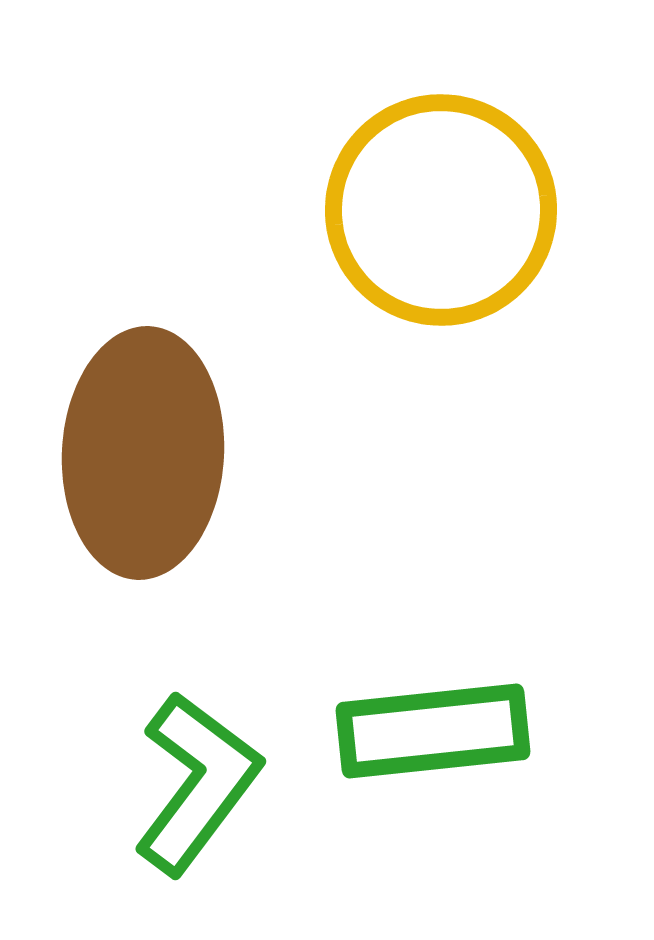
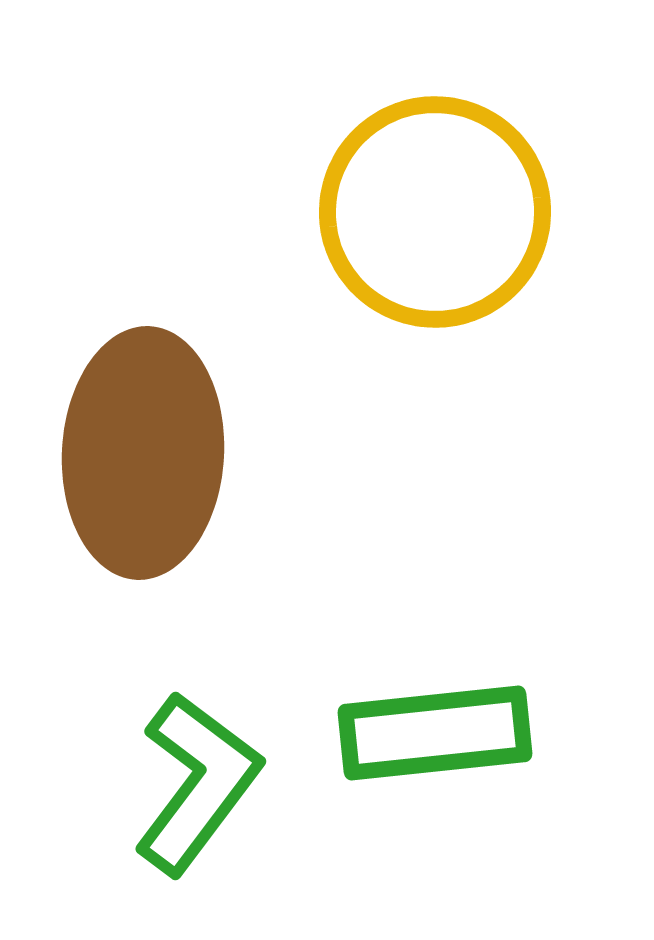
yellow circle: moved 6 px left, 2 px down
green rectangle: moved 2 px right, 2 px down
